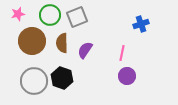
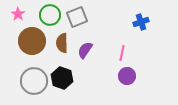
pink star: rotated 24 degrees counterclockwise
blue cross: moved 2 px up
